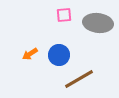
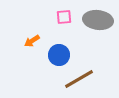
pink square: moved 2 px down
gray ellipse: moved 3 px up
orange arrow: moved 2 px right, 13 px up
